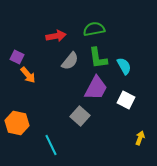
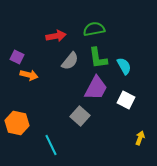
orange arrow: moved 1 px right; rotated 36 degrees counterclockwise
